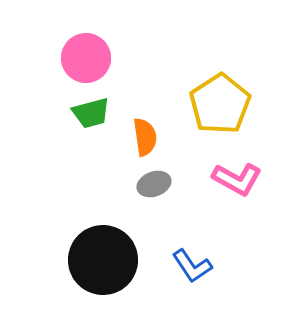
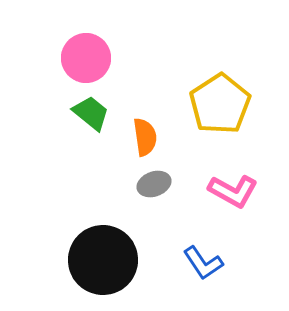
green trapezoid: rotated 126 degrees counterclockwise
pink L-shape: moved 4 px left, 12 px down
blue L-shape: moved 11 px right, 3 px up
